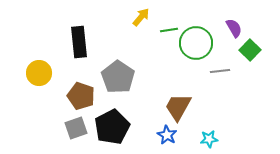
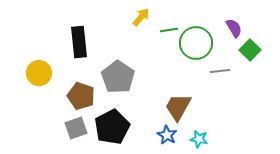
cyan star: moved 10 px left; rotated 18 degrees clockwise
